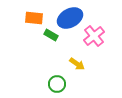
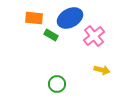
yellow arrow: moved 25 px right, 6 px down; rotated 21 degrees counterclockwise
